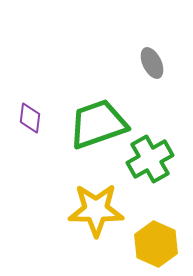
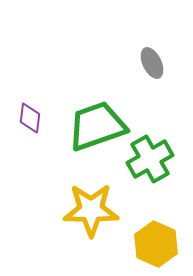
green trapezoid: moved 1 px left, 2 px down
yellow star: moved 5 px left
